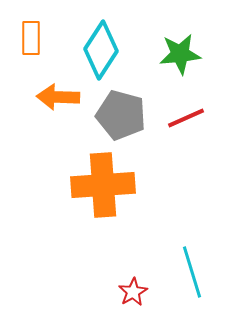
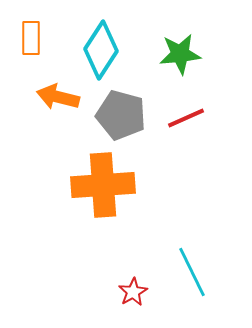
orange arrow: rotated 12 degrees clockwise
cyan line: rotated 9 degrees counterclockwise
